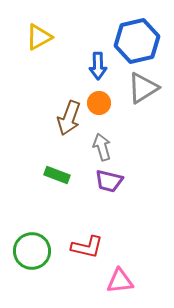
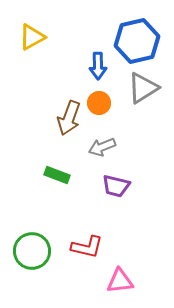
yellow triangle: moved 7 px left
gray arrow: rotated 96 degrees counterclockwise
purple trapezoid: moved 7 px right, 5 px down
